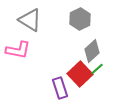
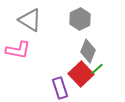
gray diamond: moved 4 px left; rotated 25 degrees counterclockwise
red square: moved 1 px right
